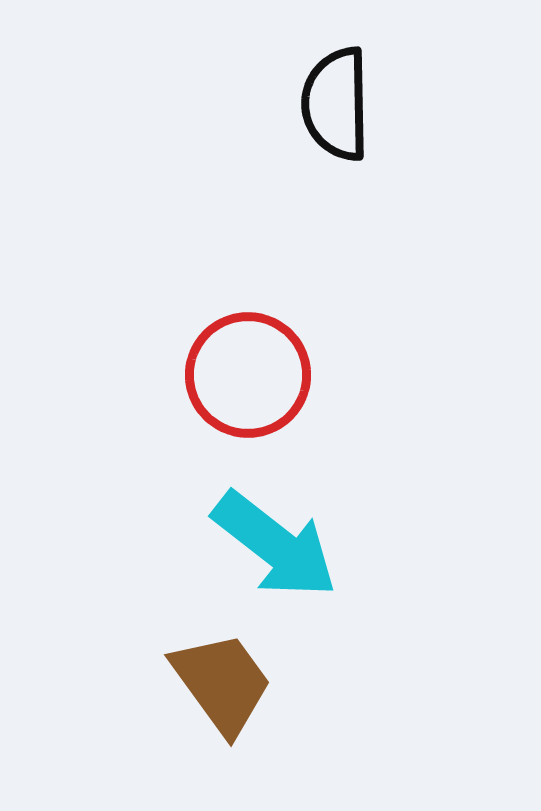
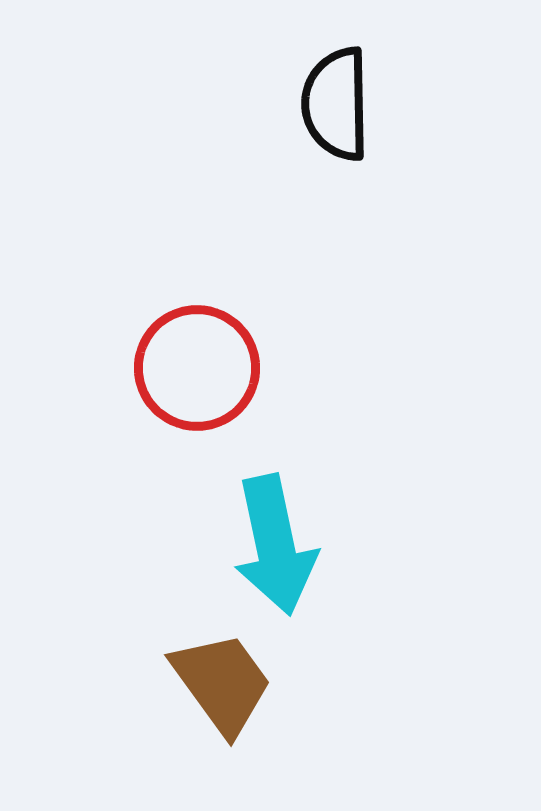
red circle: moved 51 px left, 7 px up
cyan arrow: rotated 40 degrees clockwise
